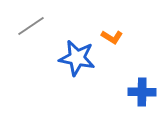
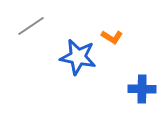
blue star: moved 1 px right, 1 px up
blue cross: moved 3 px up
